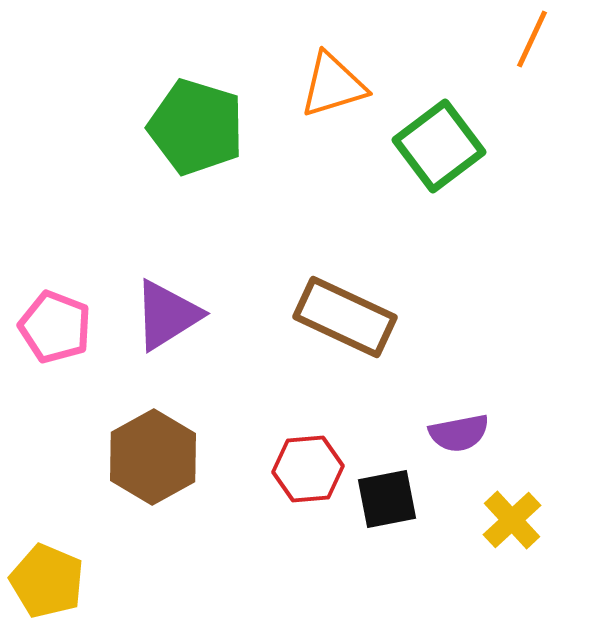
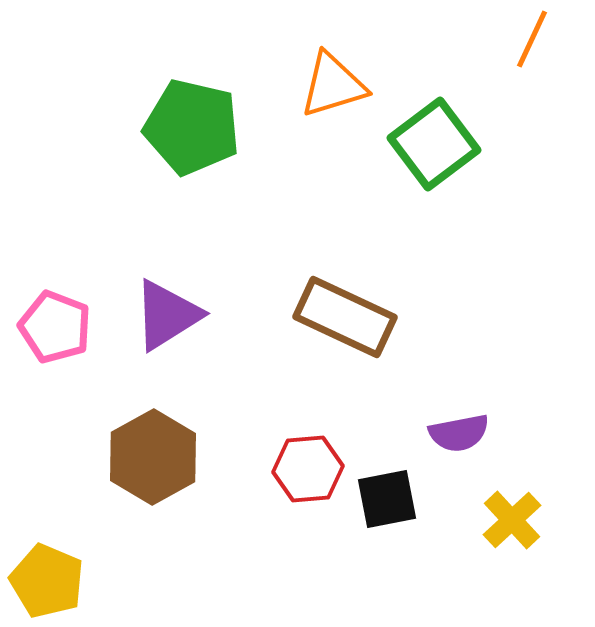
green pentagon: moved 4 px left; rotated 4 degrees counterclockwise
green square: moved 5 px left, 2 px up
